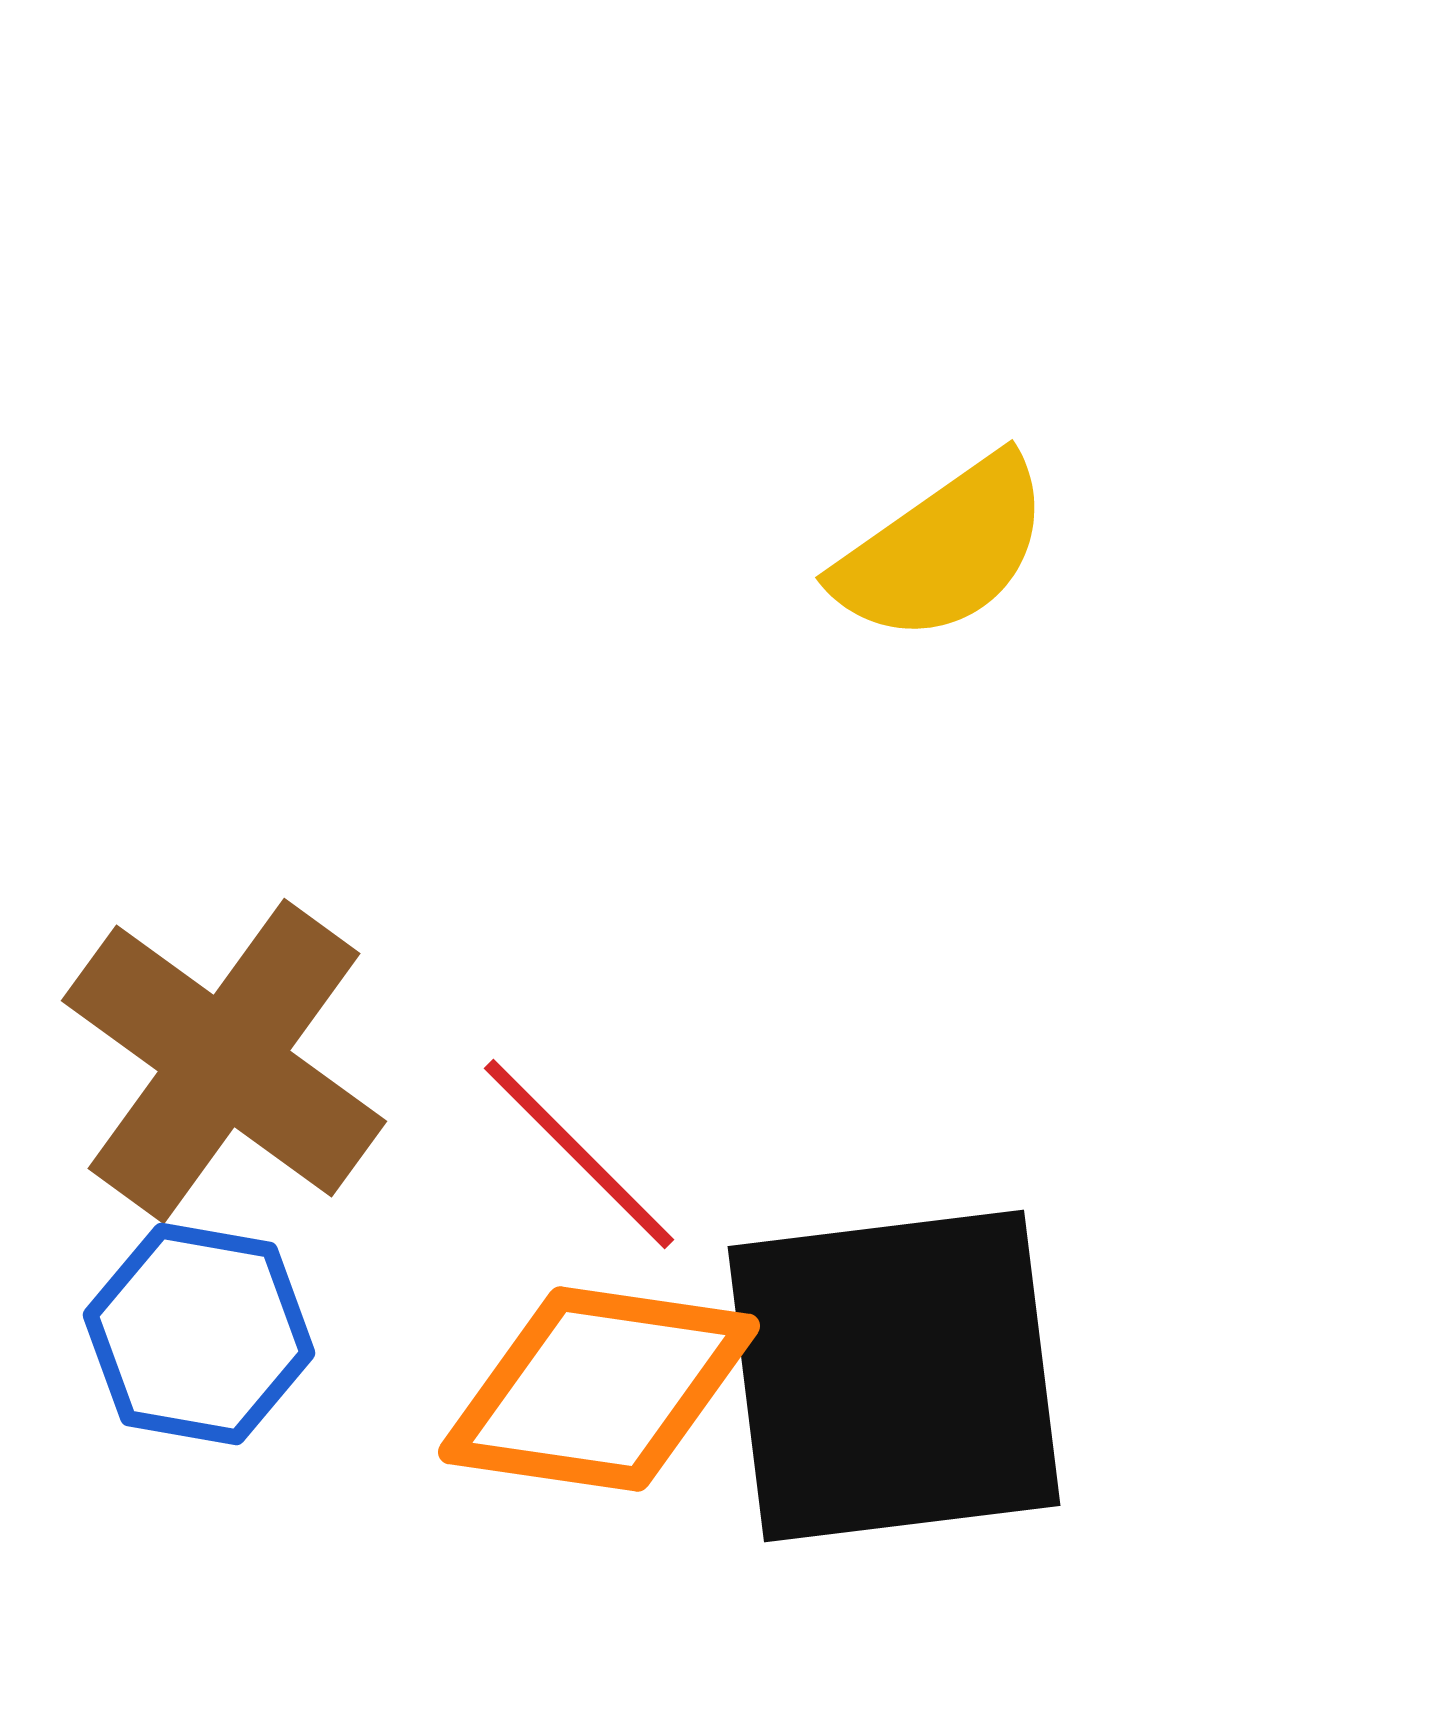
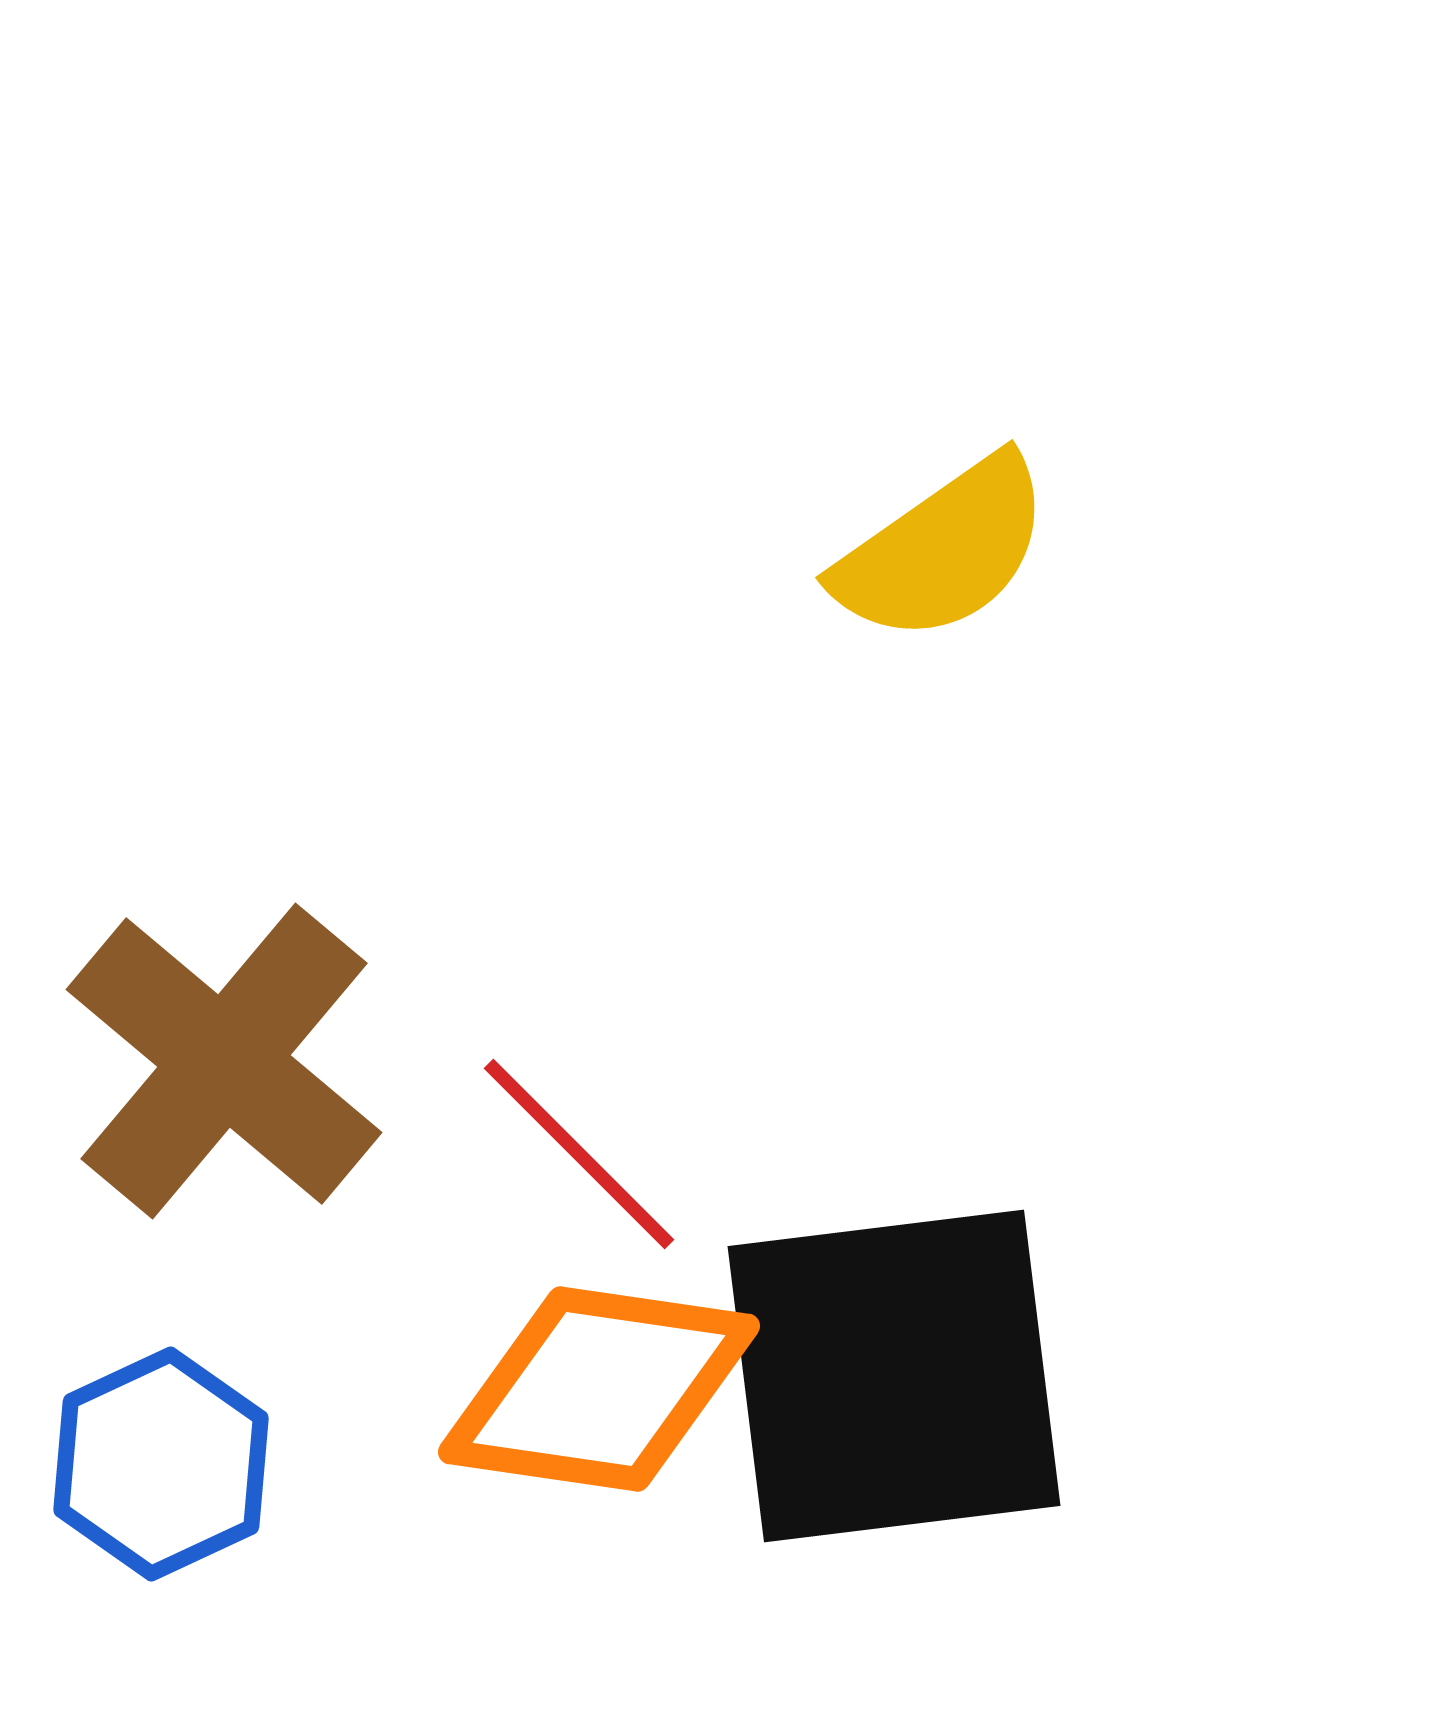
brown cross: rotated 4 degrees clockwise
blue hexagon: moved 38 px left, 130 px down; rotated 25 degrees clockwise
